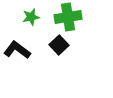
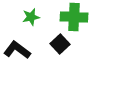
green cross: moved 6 px right; rotated 12 degrees clockwise
black square: moved 1 px right, 1 px up
